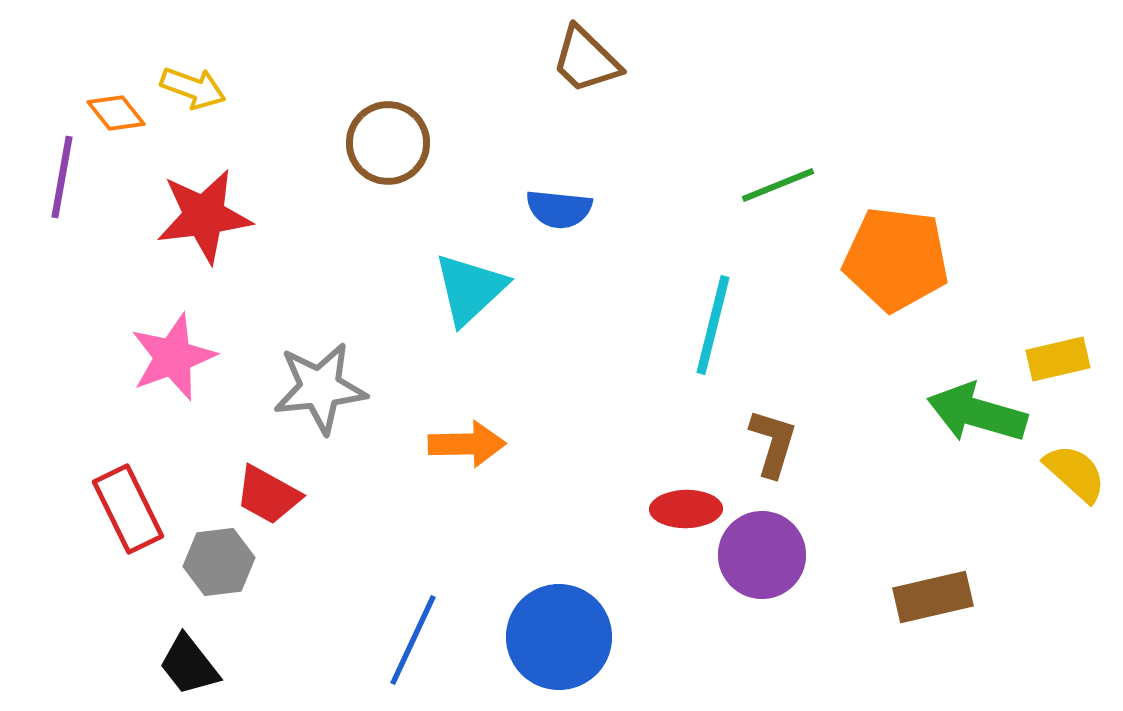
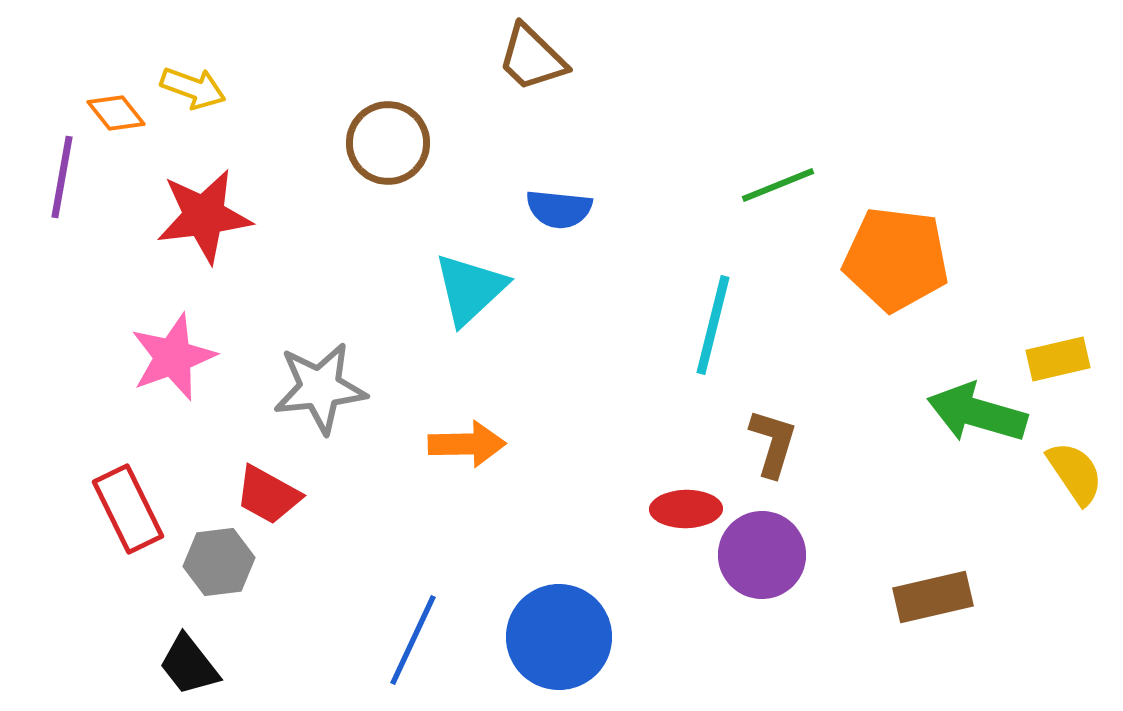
brown trapezoid: moved 54 px left, 2 px up
yellow semicircle: rotated 14 degrees clockwise
